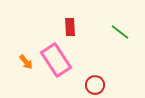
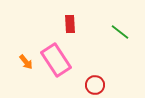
red rectangle: moved 3 px up
